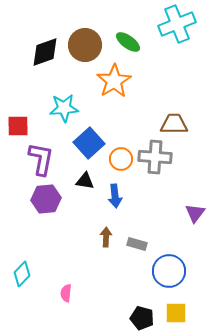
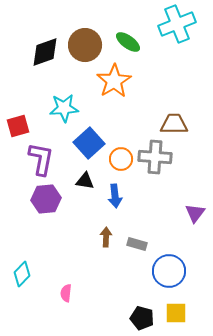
red square: rotated 15 degrees counterclockwise
